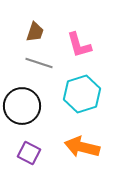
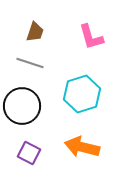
pink L-shape: moved 12 px right, 8 px up
gray line: moved 9 px left
